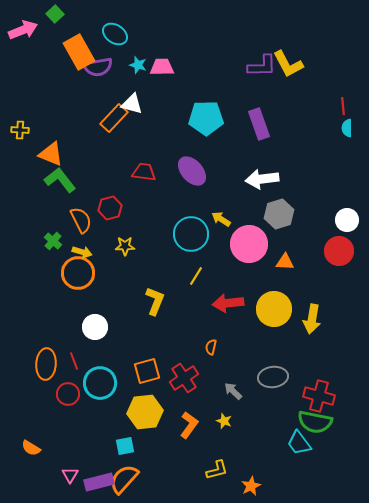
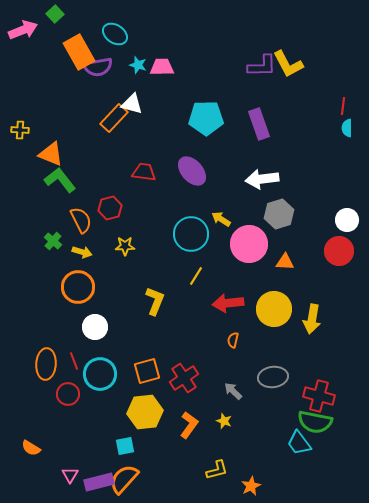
red line at (343, 106): rotated 12 degrees clockwise
orange circle at (78, 273): moved 14 px down
orange semicircle at (211, 347): moved 22 px right, 7 px up
cyan circle at (100, 383): moved 9 px up
